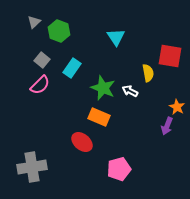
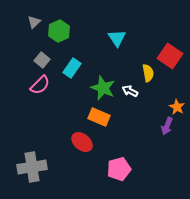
green hexagon: rotated 15 degrees clockwise
cyan triangle: moved 1 px right, 1 px down
red square: rotated 25 degrees clockwise
